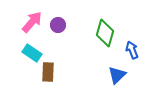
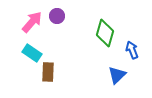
purple circle: moved 1 px left, 9 px up
